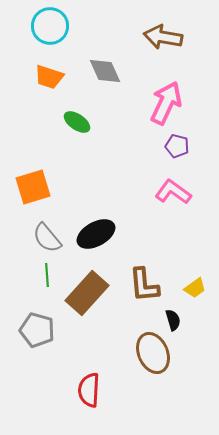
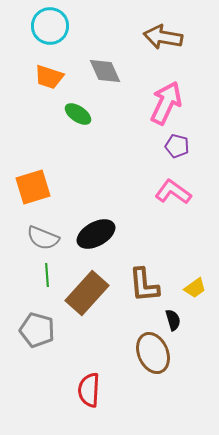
green ellipse: moved 1 px right, 8 px up
gray semicircle: moved 4 px left; rotated 28 degrees counterclockwise
